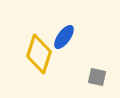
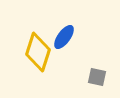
yellow diamond: moved 1 px left, 2 px up
